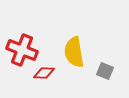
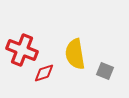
yellow semicircle: moved 1 px right, 2 px down
red diamond: rotated 20 degrees counterclockwise
